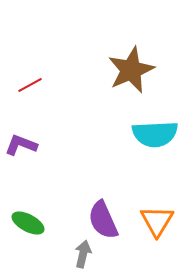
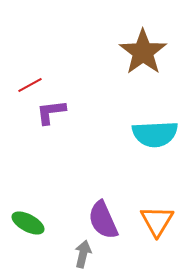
brown star: moved 12 px right, 18 px up; rotated 12 degrees counterclockwise
purple L-shape: moved 30 px right, 33 px up; rotated 28 degrees counterclockwise
